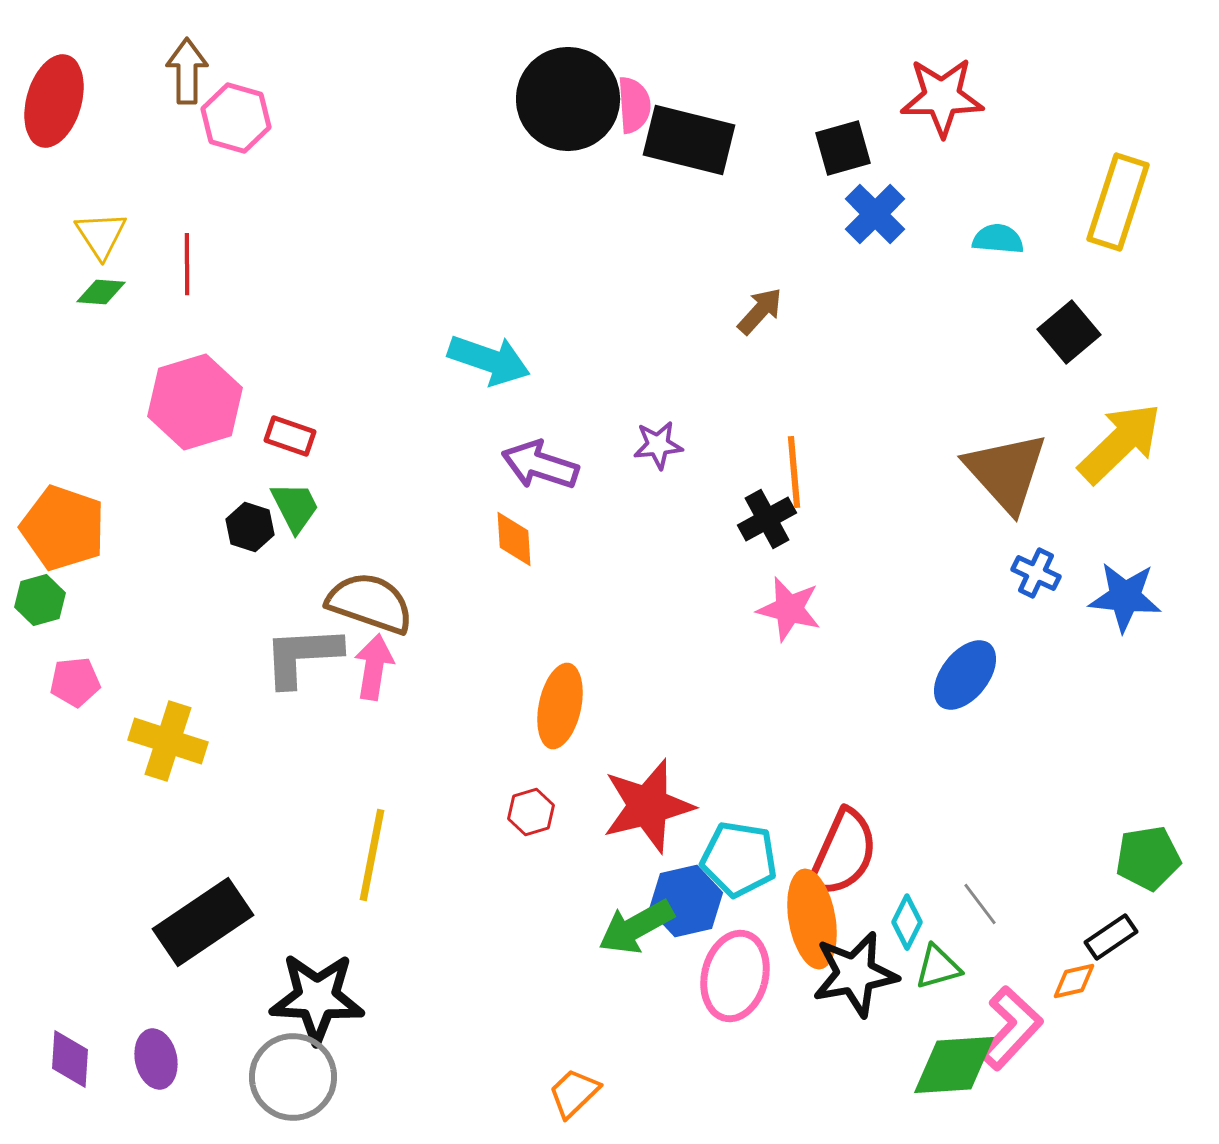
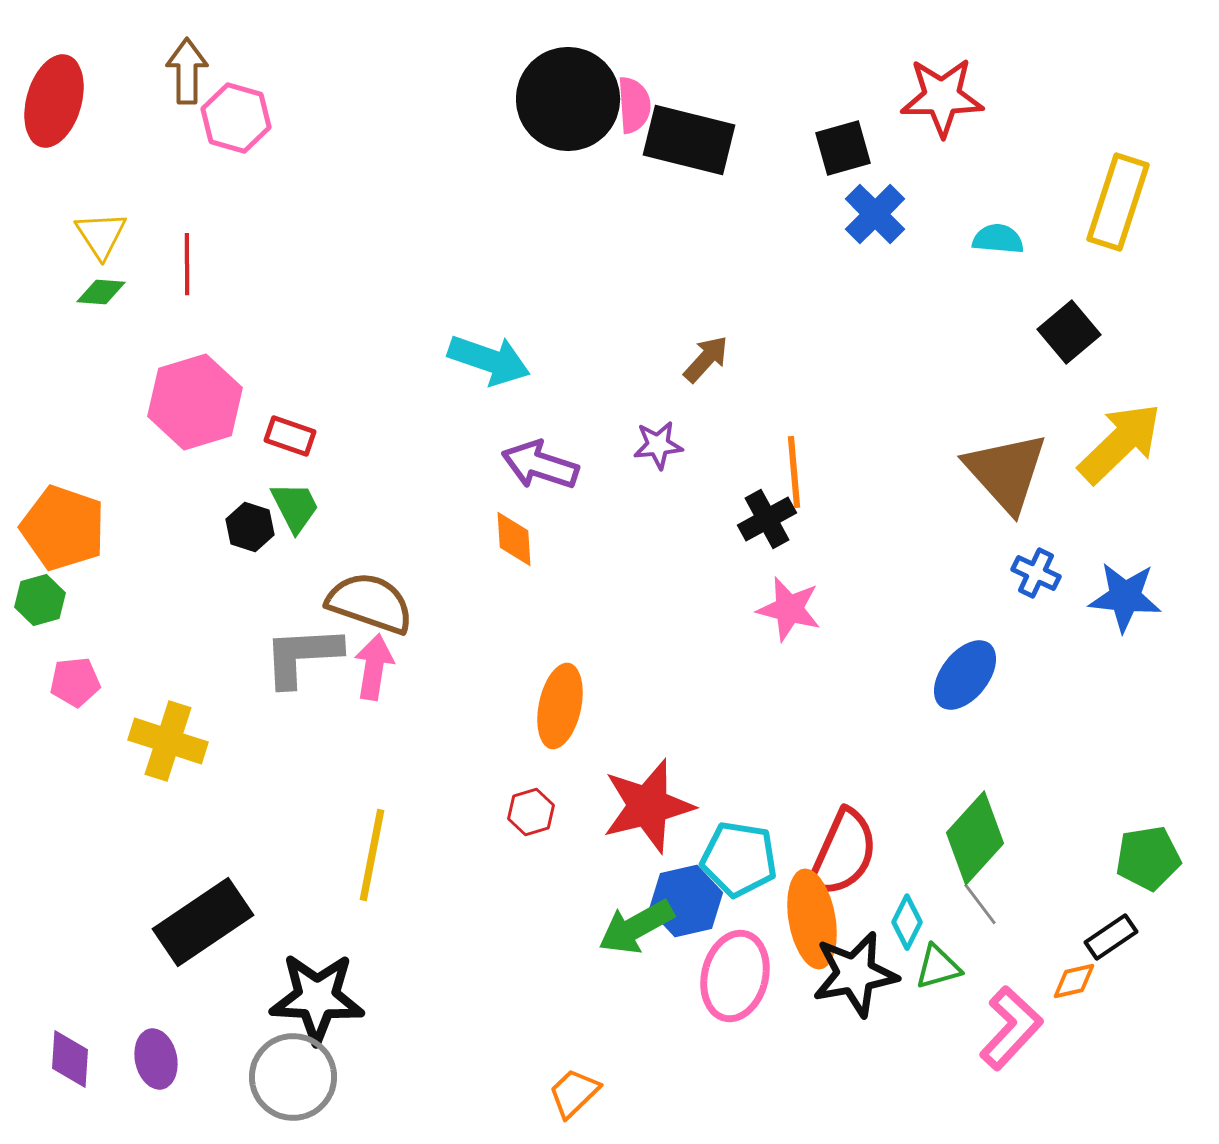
brown arrow at (760, 311): moved 54 px left, 48 px down
green diamond at (954, 1065): moved 21 px right, 227 px up; rotated 44 degrees counterclockwise
